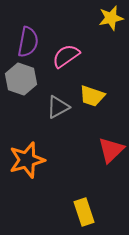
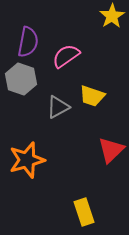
yellow star: moved 1 px right, 2 px up; rotated 20 degrees counterclockwise
